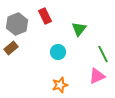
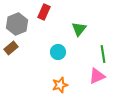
red rectangle: moved 1 px left, 4 px up; rotated 49 degrees clockwise
green line: rotated 18 degrees clockwise
